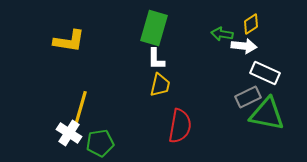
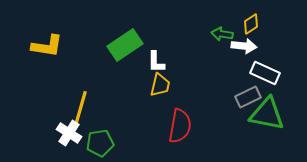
green rectangle: moved 29 px left, 17 px down; rotated 40 degrees clockwise
yellow L-shape: moved 22 px left, 5 px down
white L-shape: moved 3 px down
